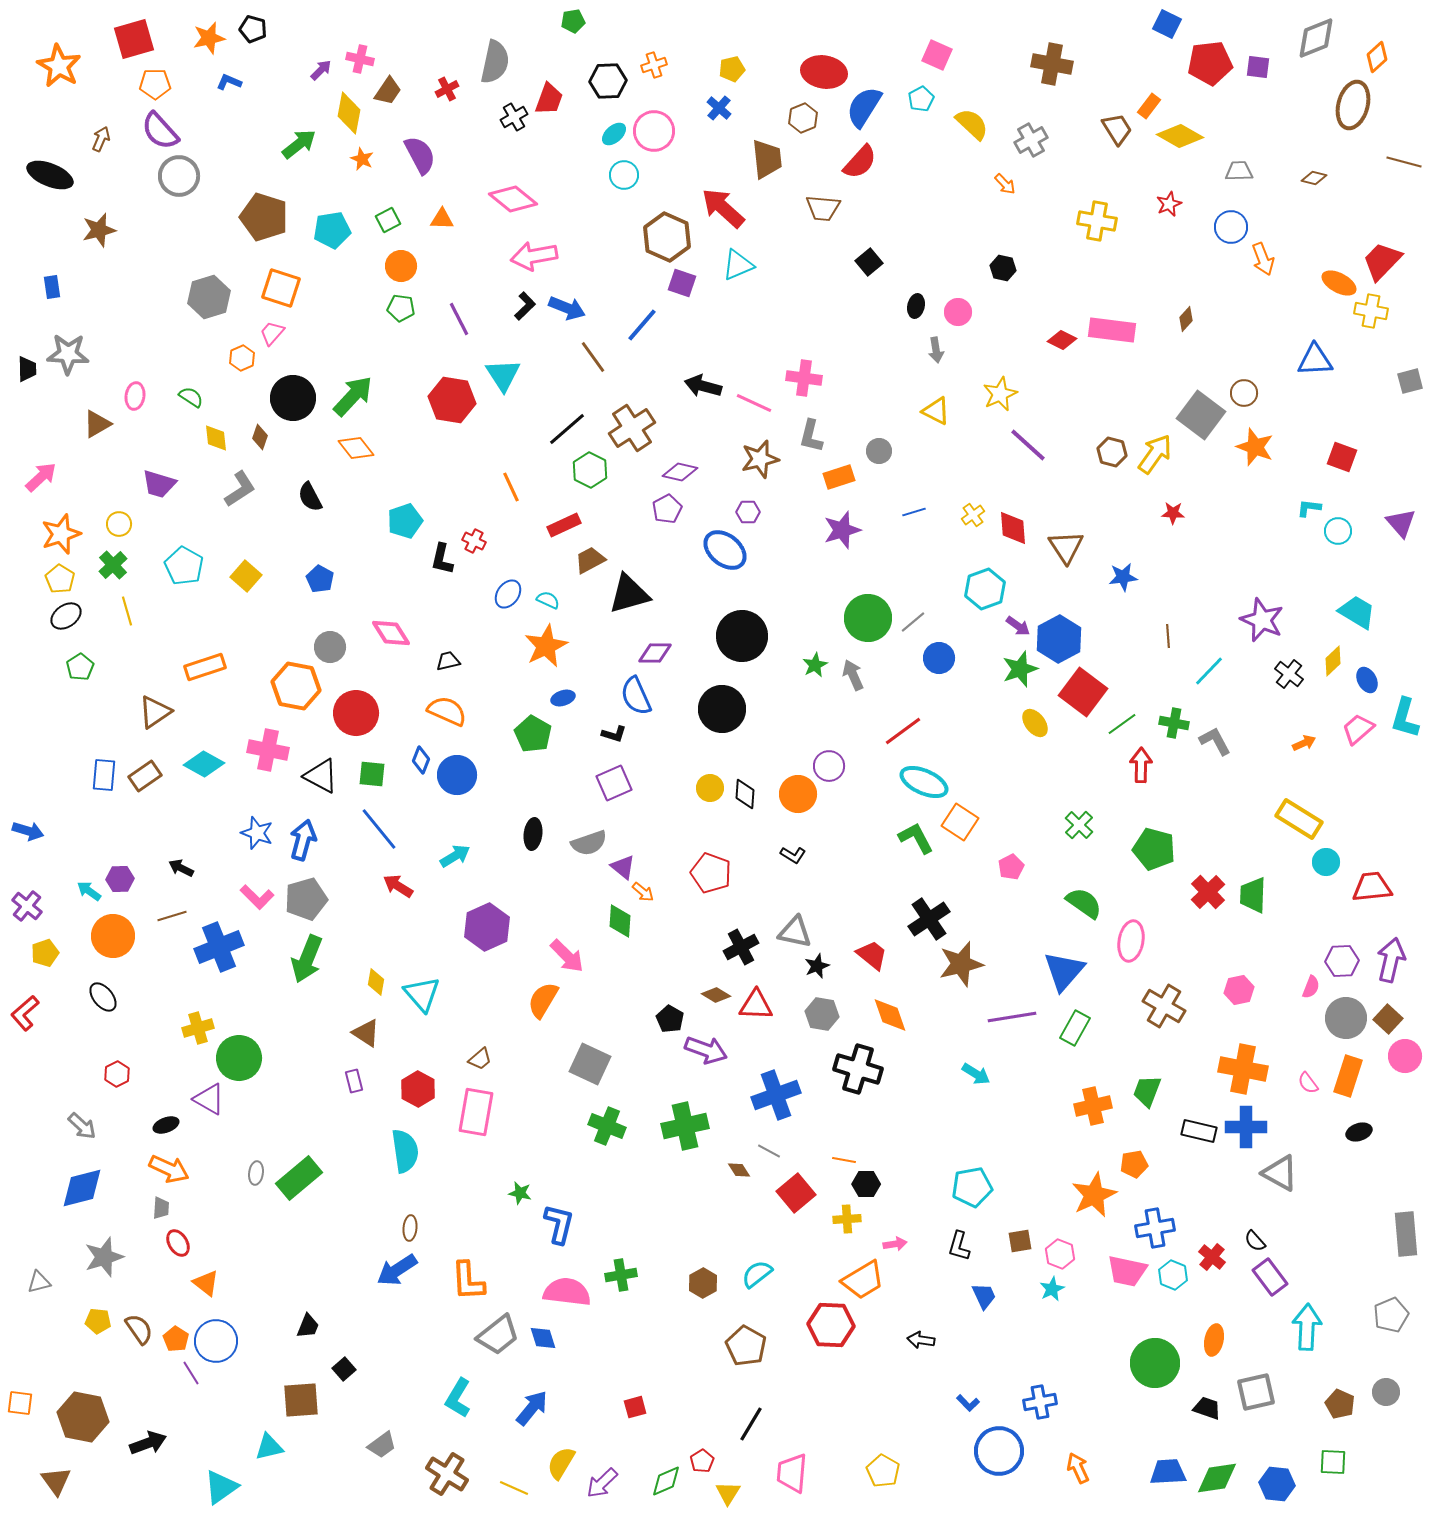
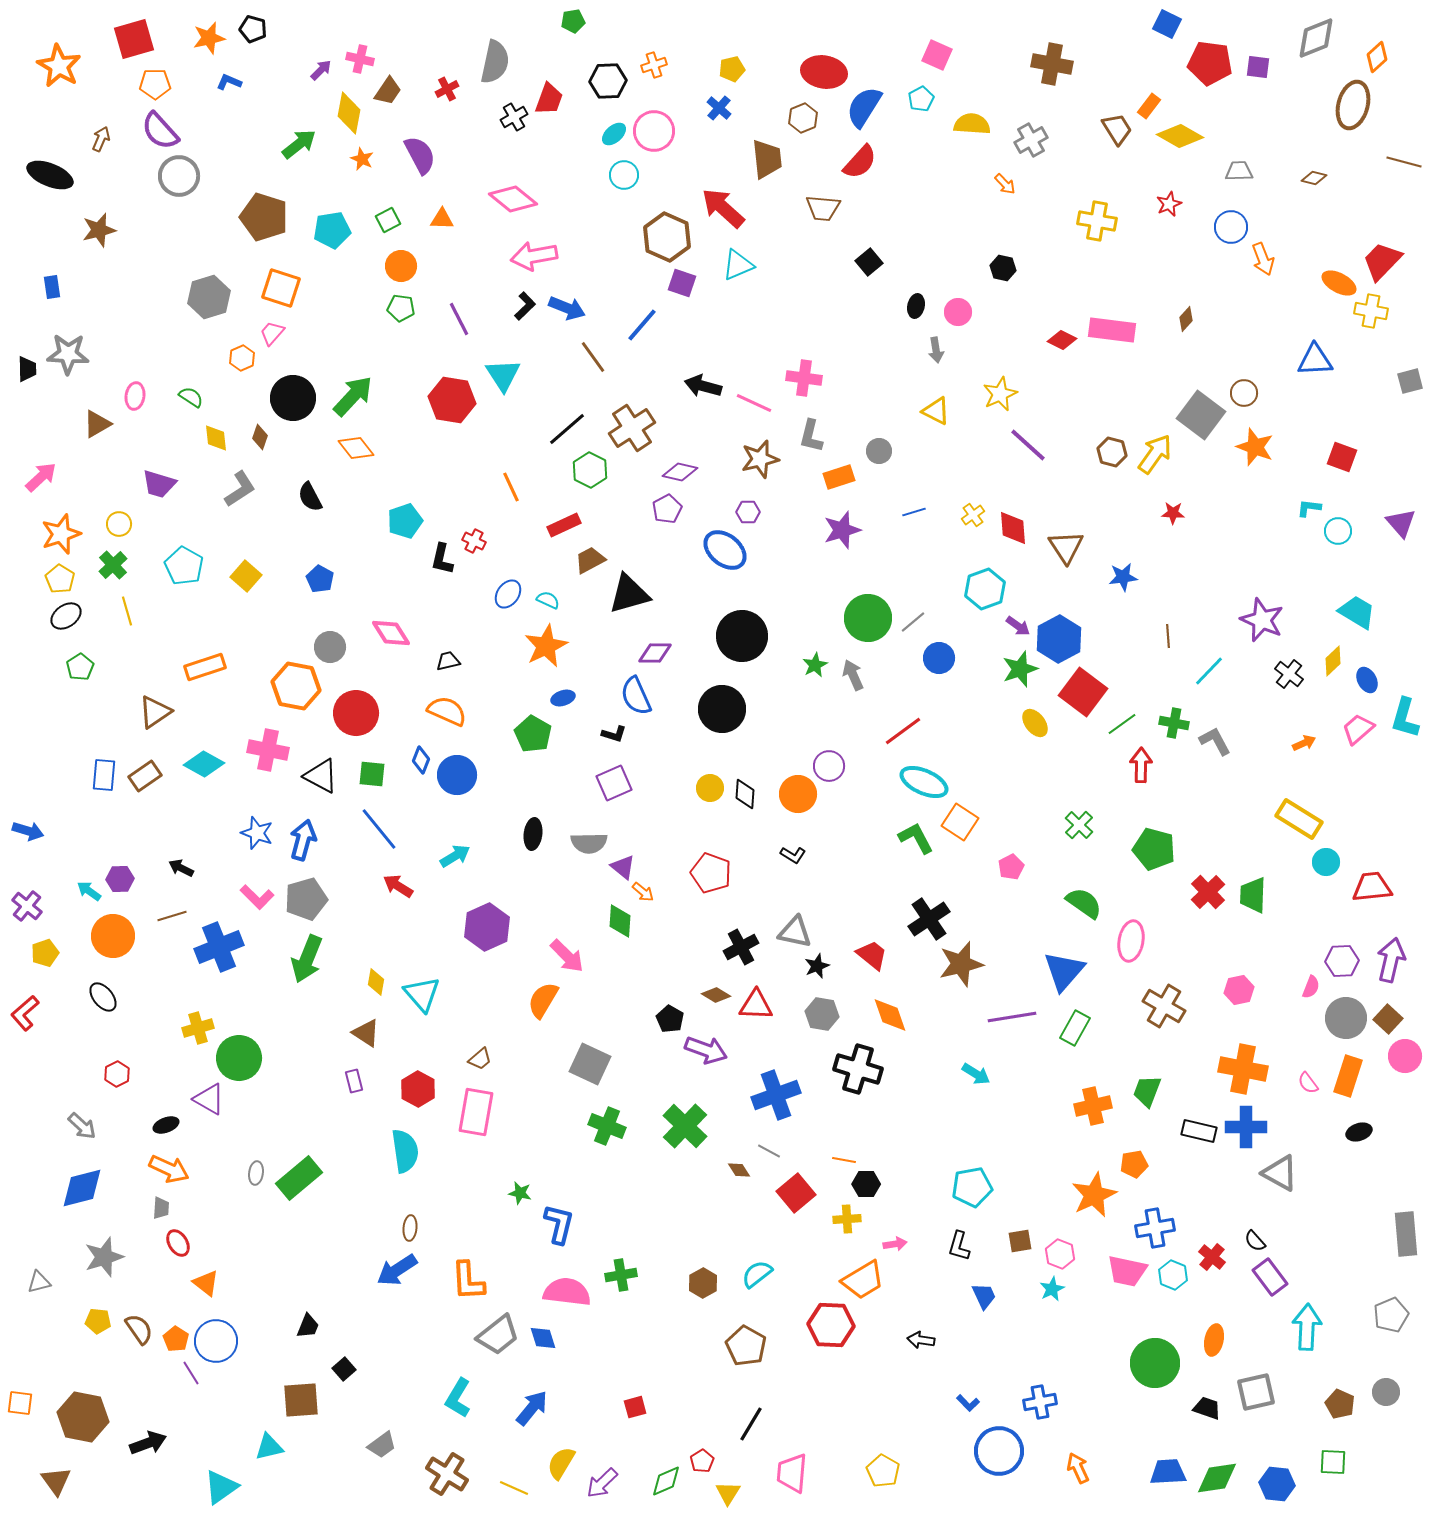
red pentagon at (1210, 63): rotated 15 degrees clockwise
yellow semicircle at (972, 124): rotated 39 degrees counterclockwise
gray semicircle at (589, 843): rotated 18 degrees clockwise
green cross at (685, 1126): rotated 33 degrees counterclockwise
